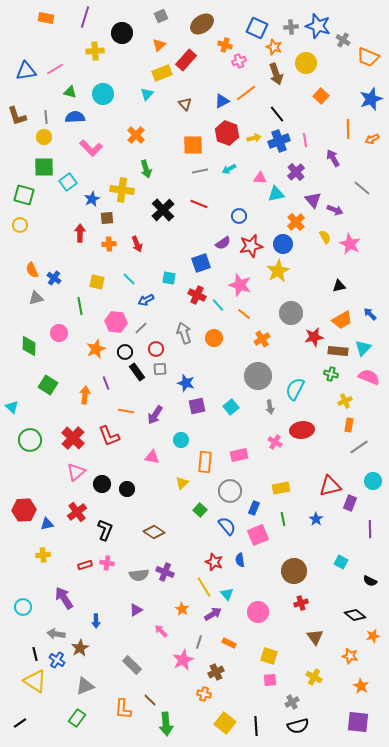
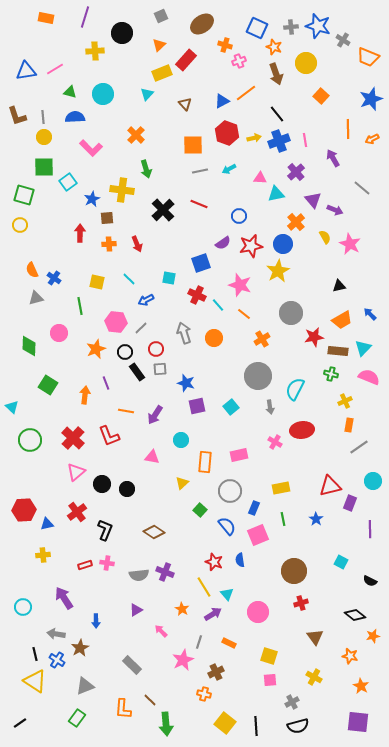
gray line at (46, 117): moved 3 px left
